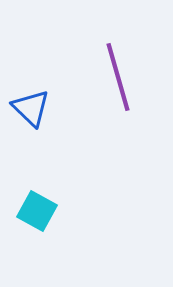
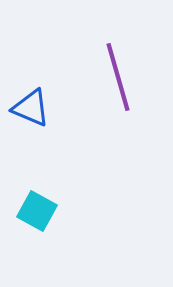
blue triangle: rotated 21 degrees counterclockwise
